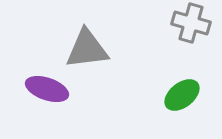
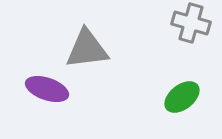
green ellipse: moved 2 px down
